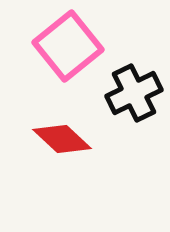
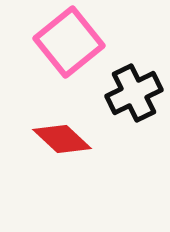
pink square: moved 1 px right, 4 px up
